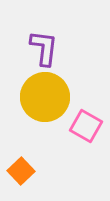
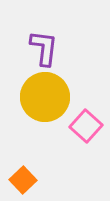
pink square: rotated 12 degrees clockwise
orange square: moved 2 px right, 9 px down
